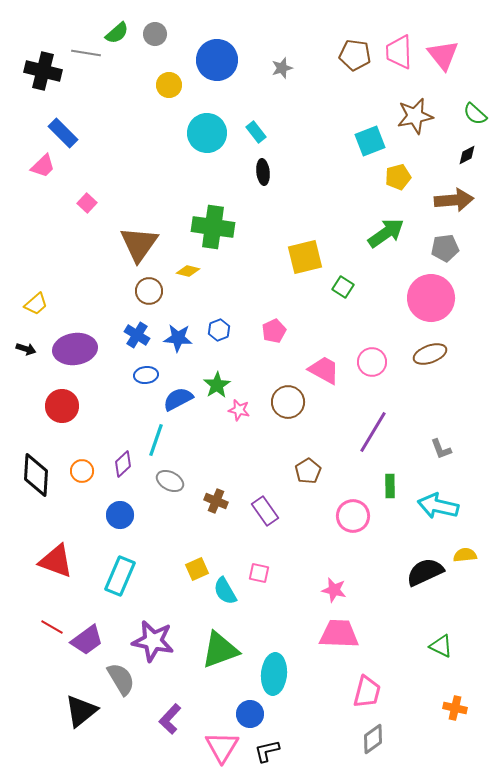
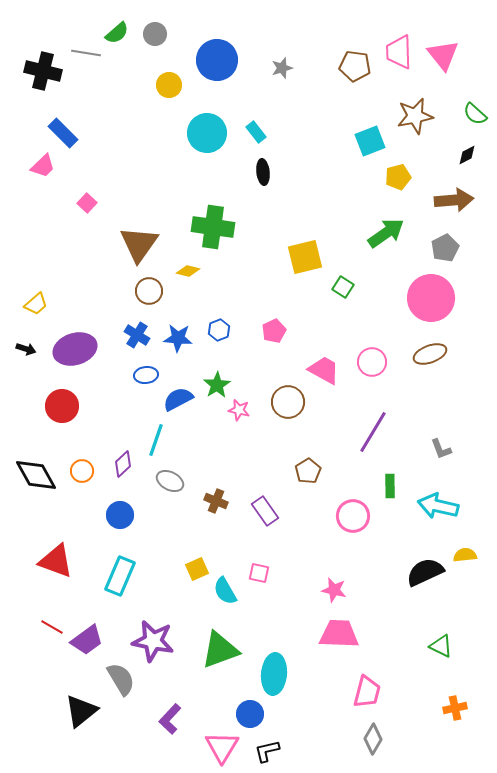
brown pentagon at (355, 55): moved 11 px down
gray pentagon at (445, 248): rotated 20 degrees counterclockwise
purple ellipse at (75, 349): rotated 9 degrees counterclockwise
black diamond at (36, 475): rotated 33 degrees counterclockwise
orange cross at (455, 708): rotated 25 degrees counterclockwise
gray diamond at (373, 739): rotated 24 degrees counterclockwise
